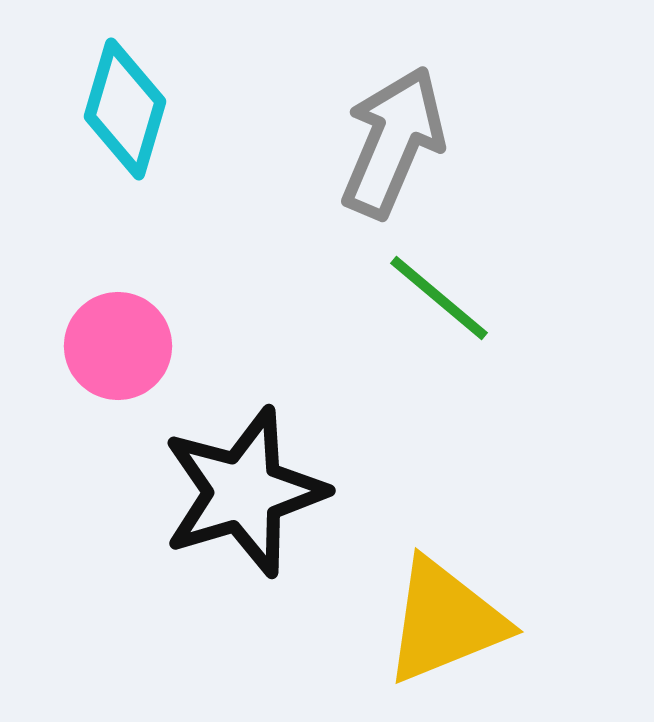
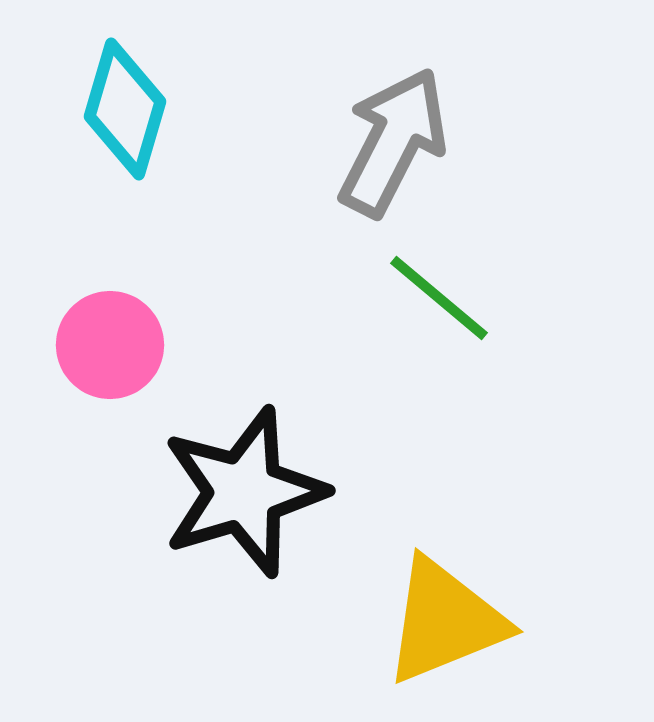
gray arrow: rotated 4 degrees clockwise
pink circle: moved 8 px left, 1 px up
